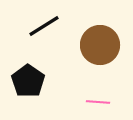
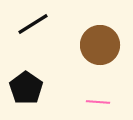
black line: moved 11 px left, 2 px up
black pentagon: moved 2 px left, 7 px down
